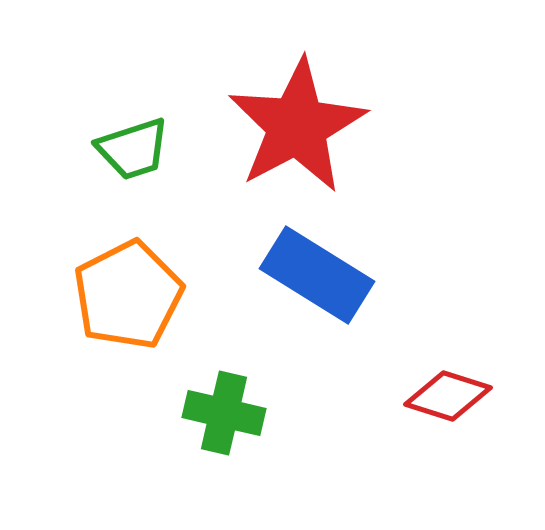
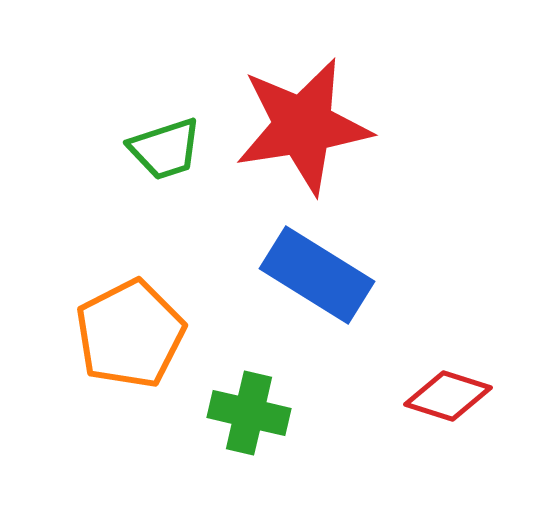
red star: moved 6 px right; rotated 19 degrees clockwise
green trapezoid: moved 32 px right
orange pentagon: moved 2 px right, 39 px down
green cross: moved 25 px right
